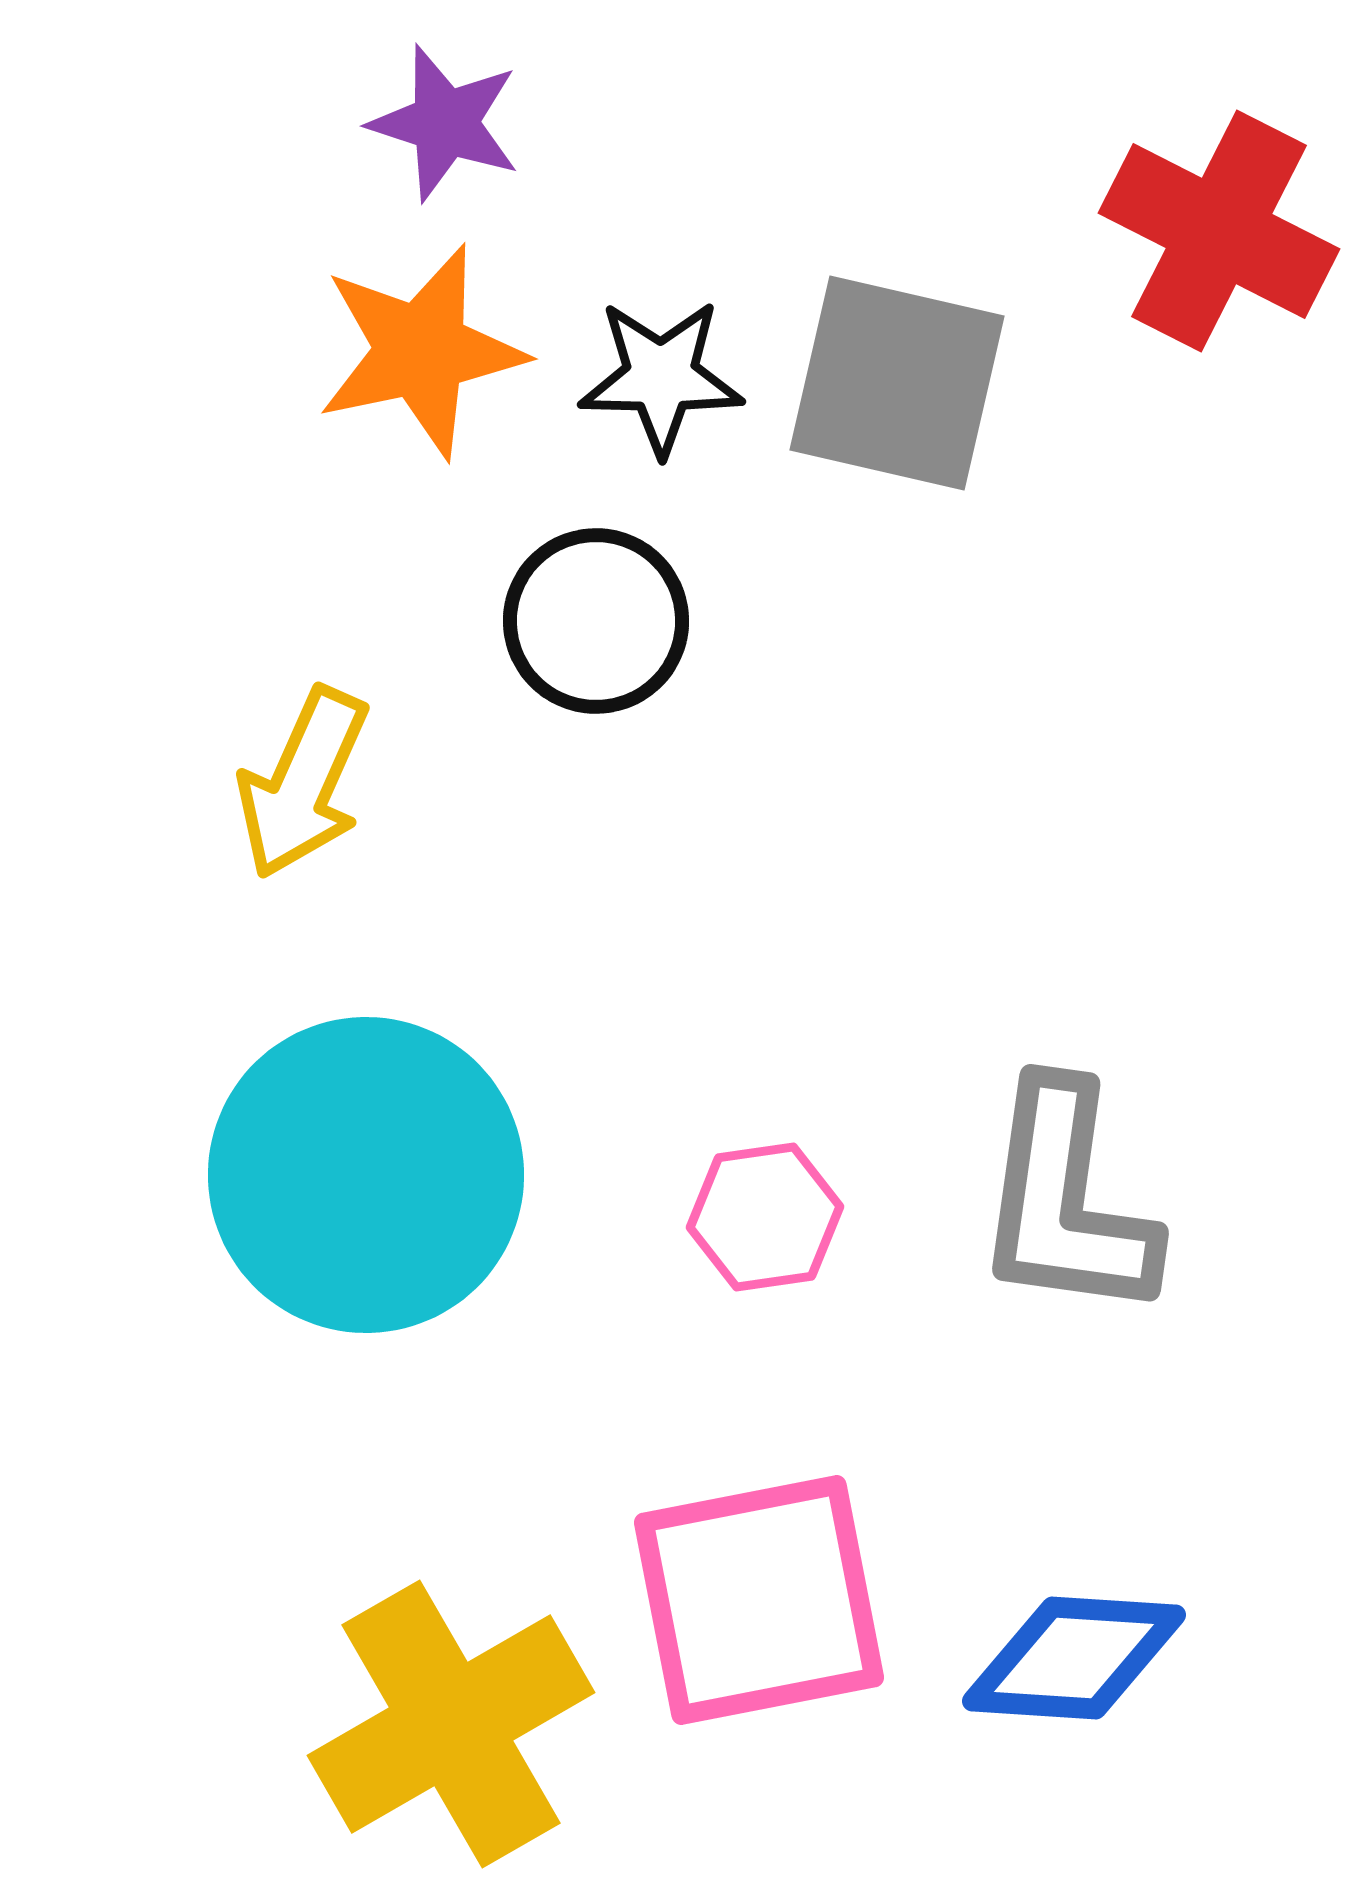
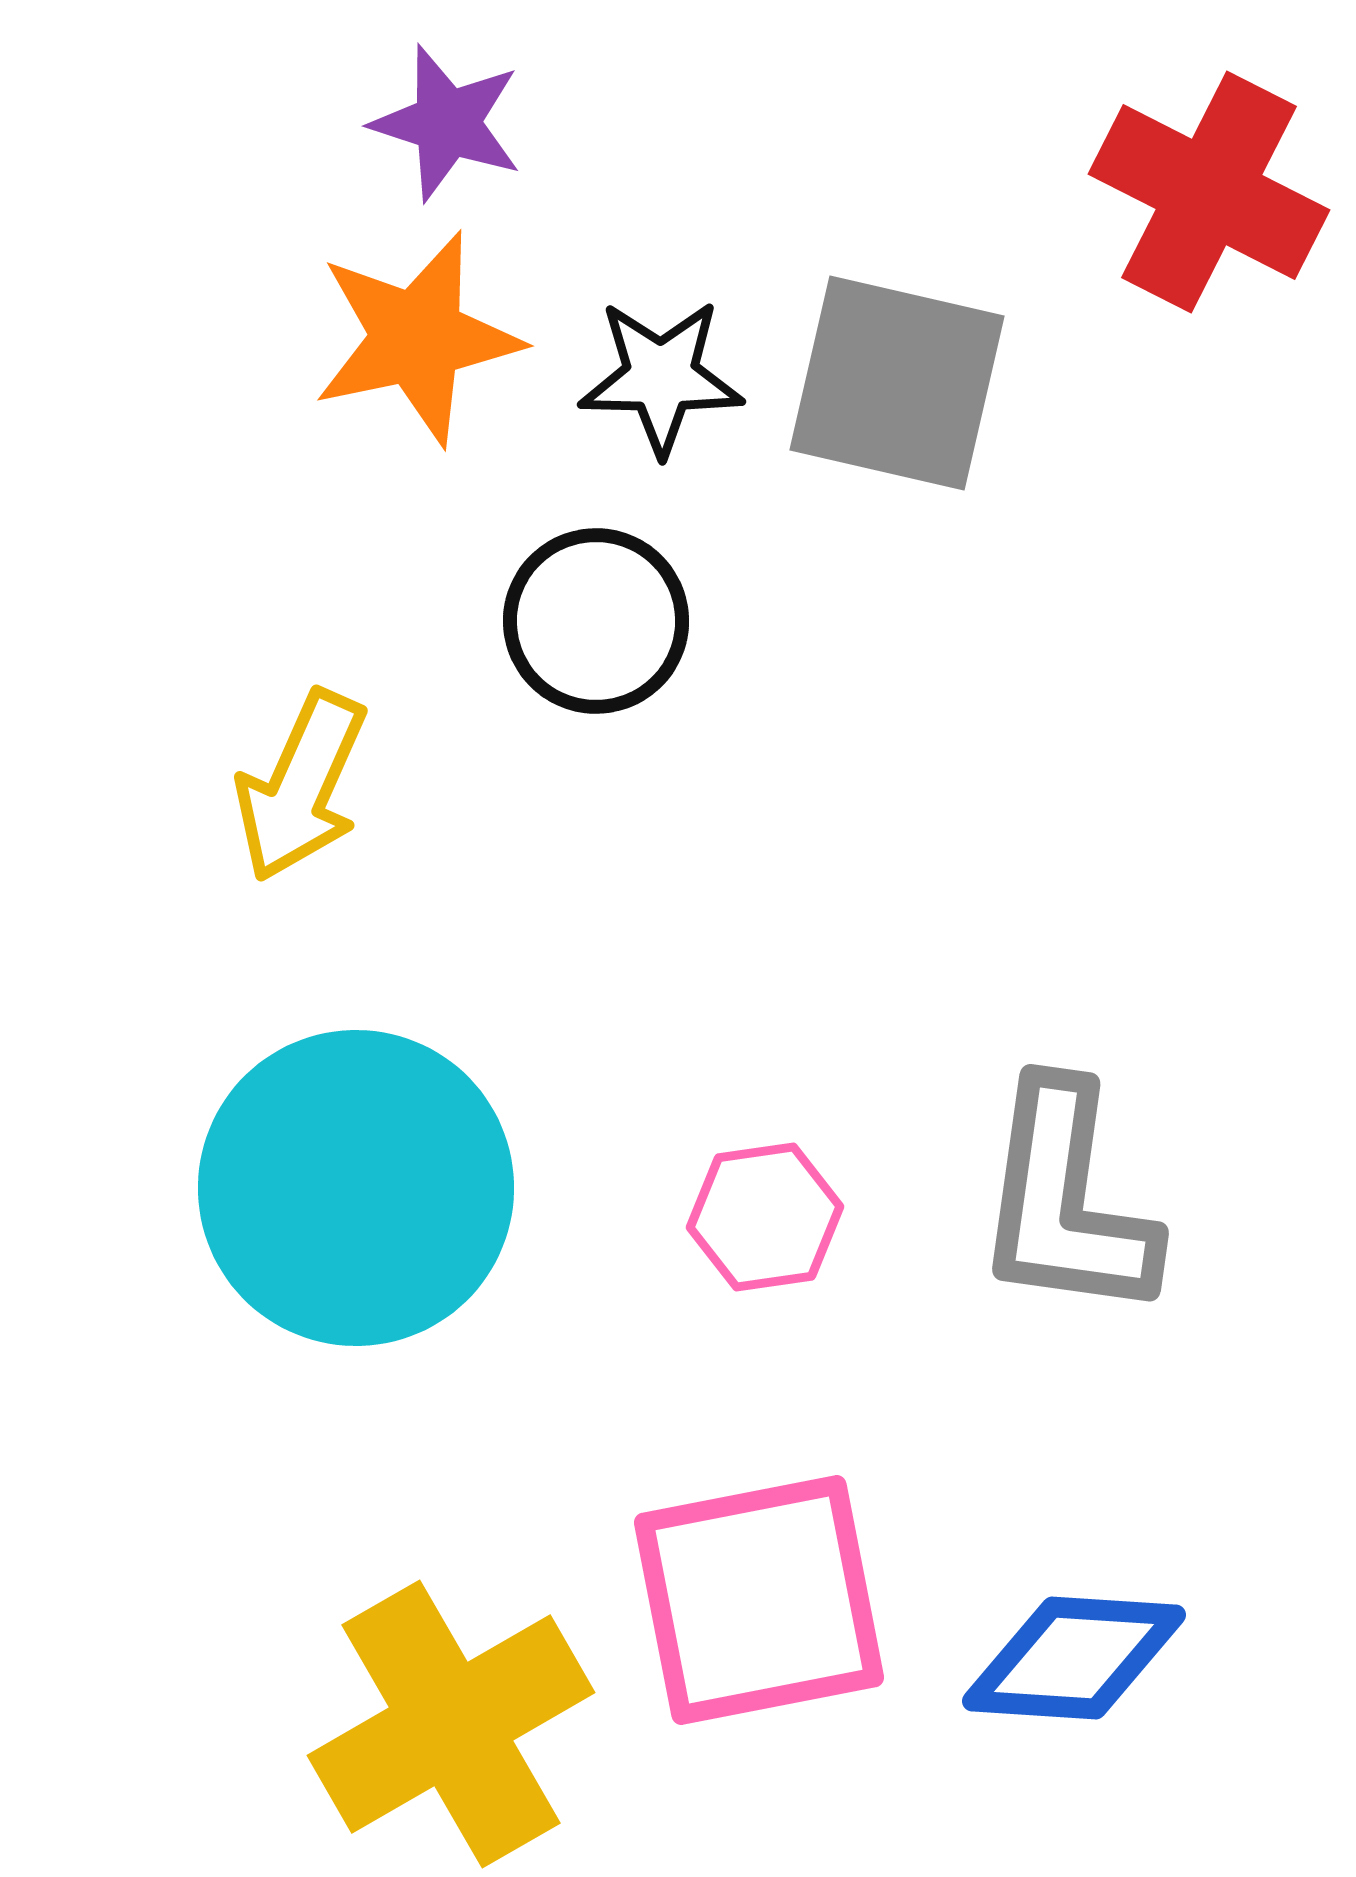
purple star: moved 2 px right
red cross: moved 10 px left, 39 px up
orange star: moved 4 px left, 13 px up
yellow arrow: moved 2 px left, 3 px down
cyan circle: moved 10 px left, 13 px down
